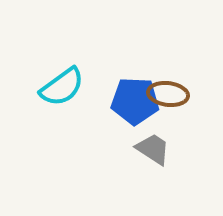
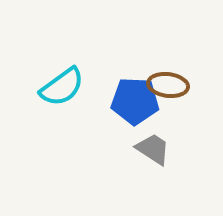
brown ellipse: moved 9 px up
